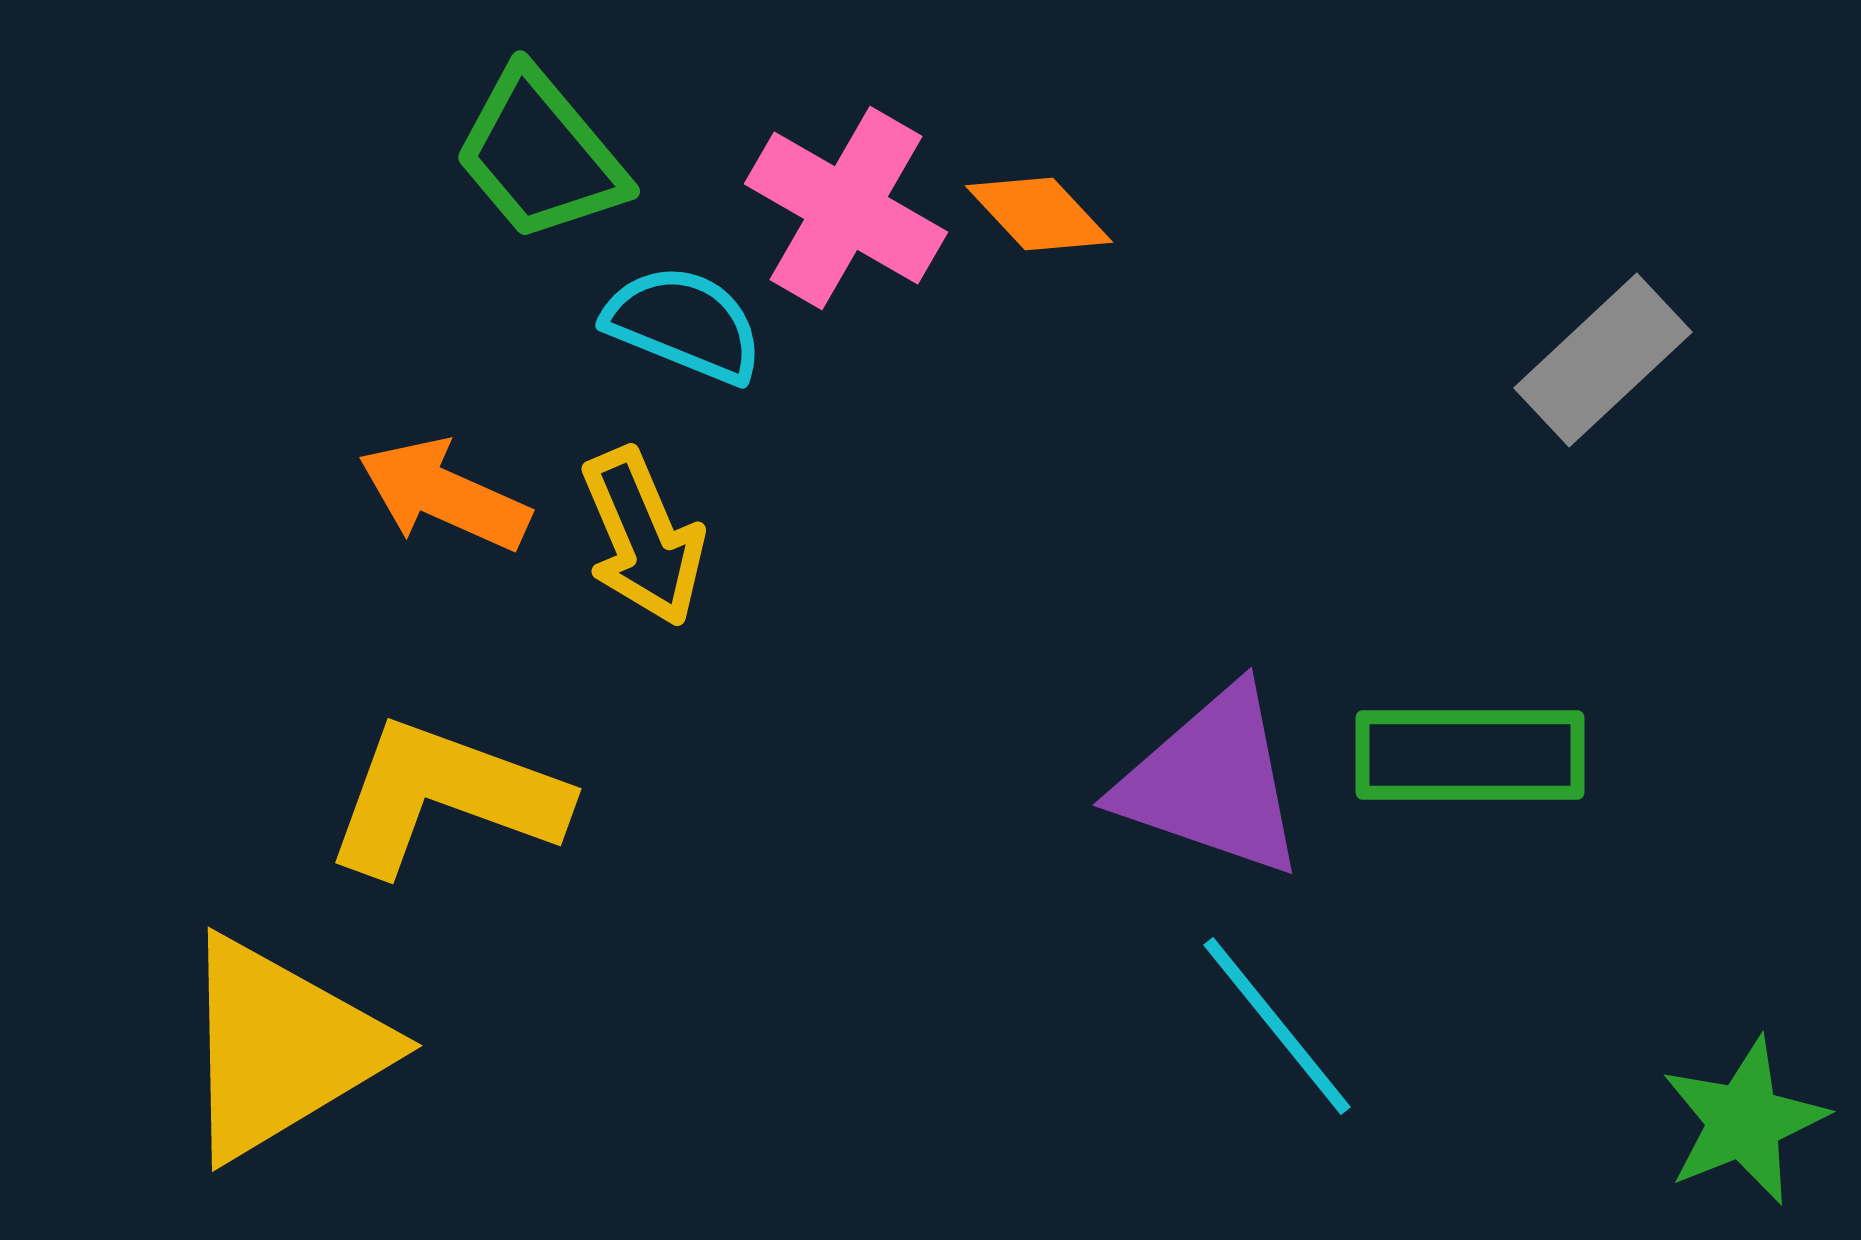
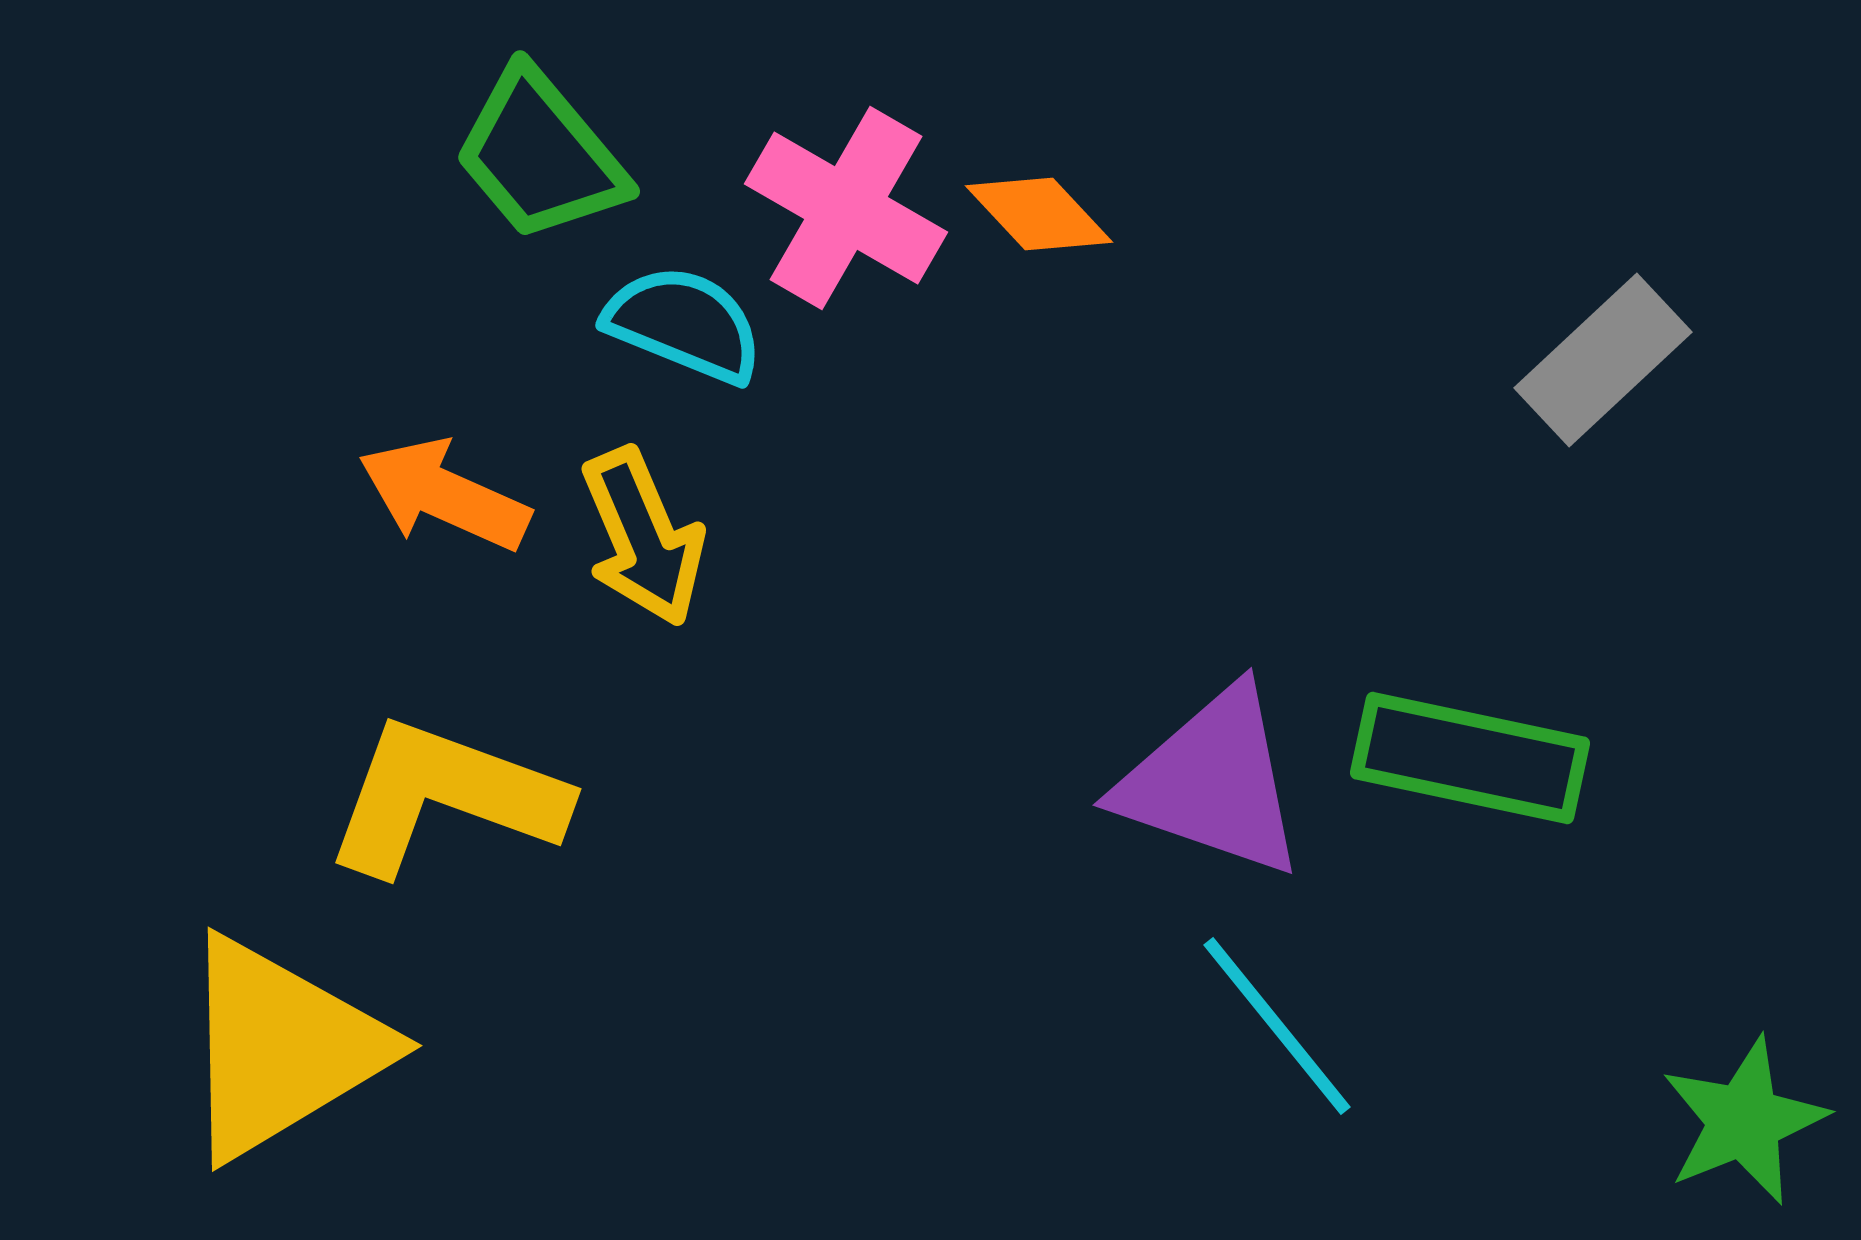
green rectangle: moved 3 px down; rotated 12 degrees clockwise
